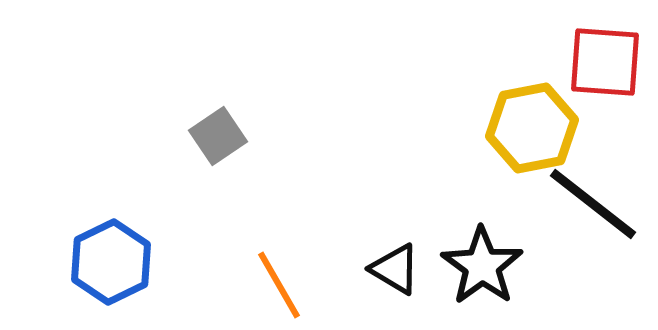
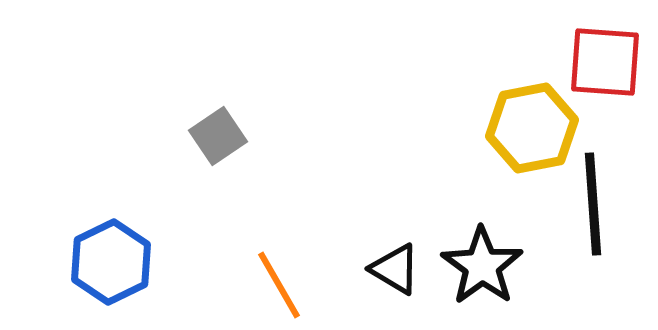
black line: rotated 48 degrees clockwise
